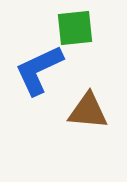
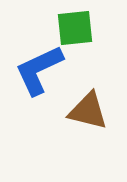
brown triangle: rotated 9 degrees clockwise
